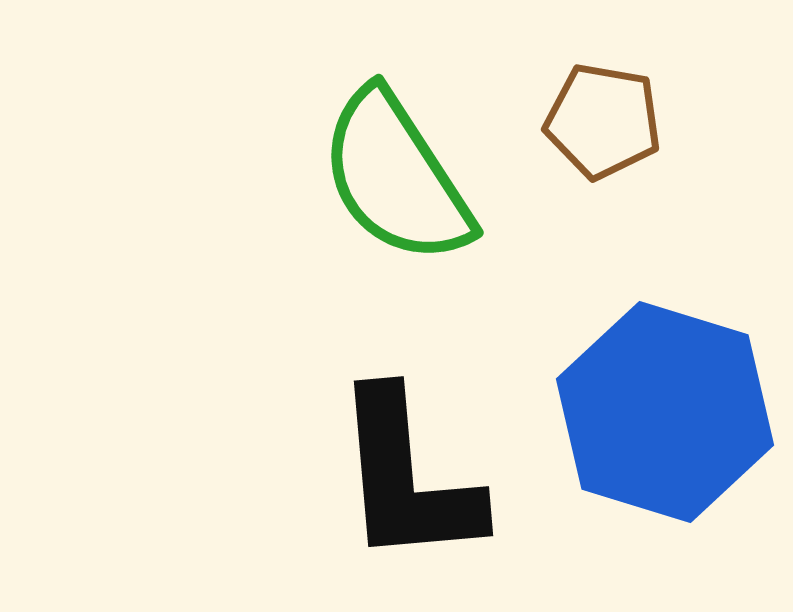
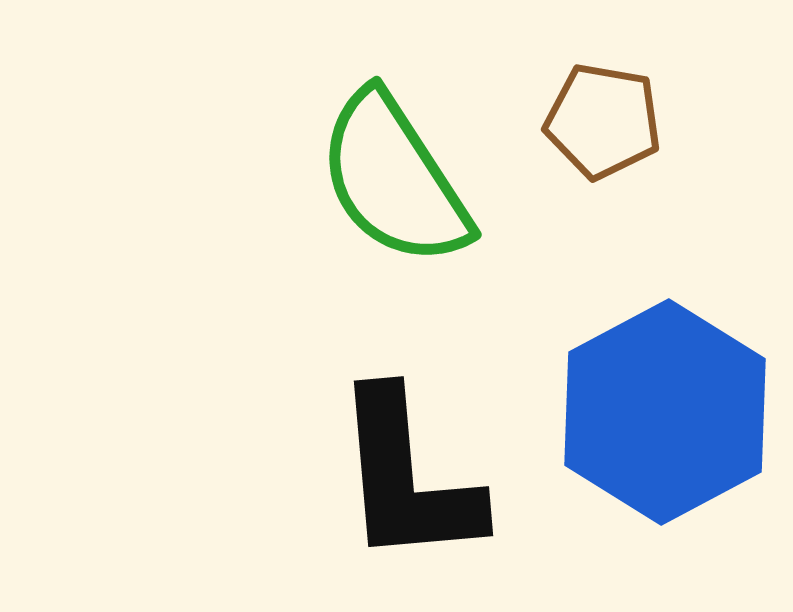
green semicircle: moved 2 px left, 2 px down
blue hexagon: rotated 15 degrees clockwise
